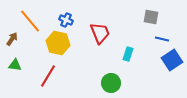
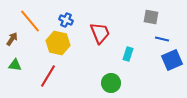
blue square: rotated 10 degrees clockwise
